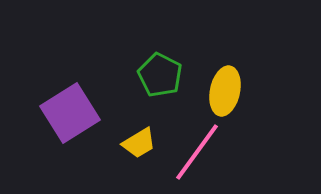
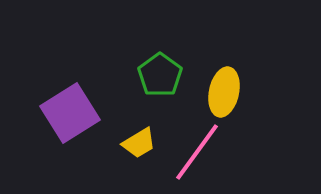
green pentagon: rotated 9 degrees clockwise
yellow ellipse: moved 1 px left, 1 px down
